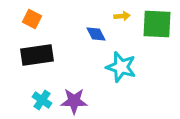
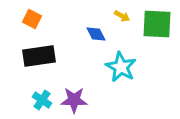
yellow arrow: rotated 35 degrees clockwise
black rectangle: moved 2 px right, 1 px down
cyan star: rotated 12 degrees clockwise
purple star: moved 1 px up
